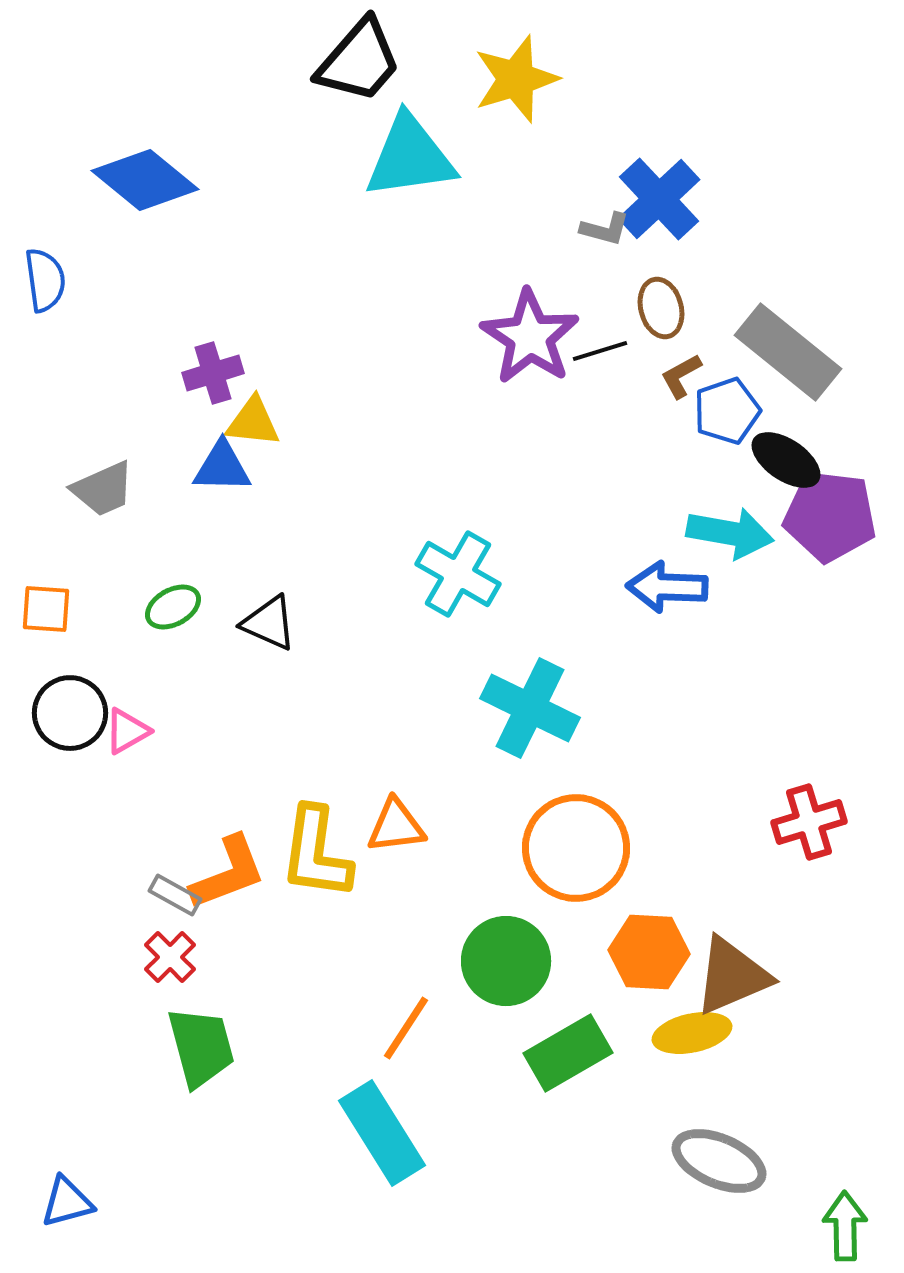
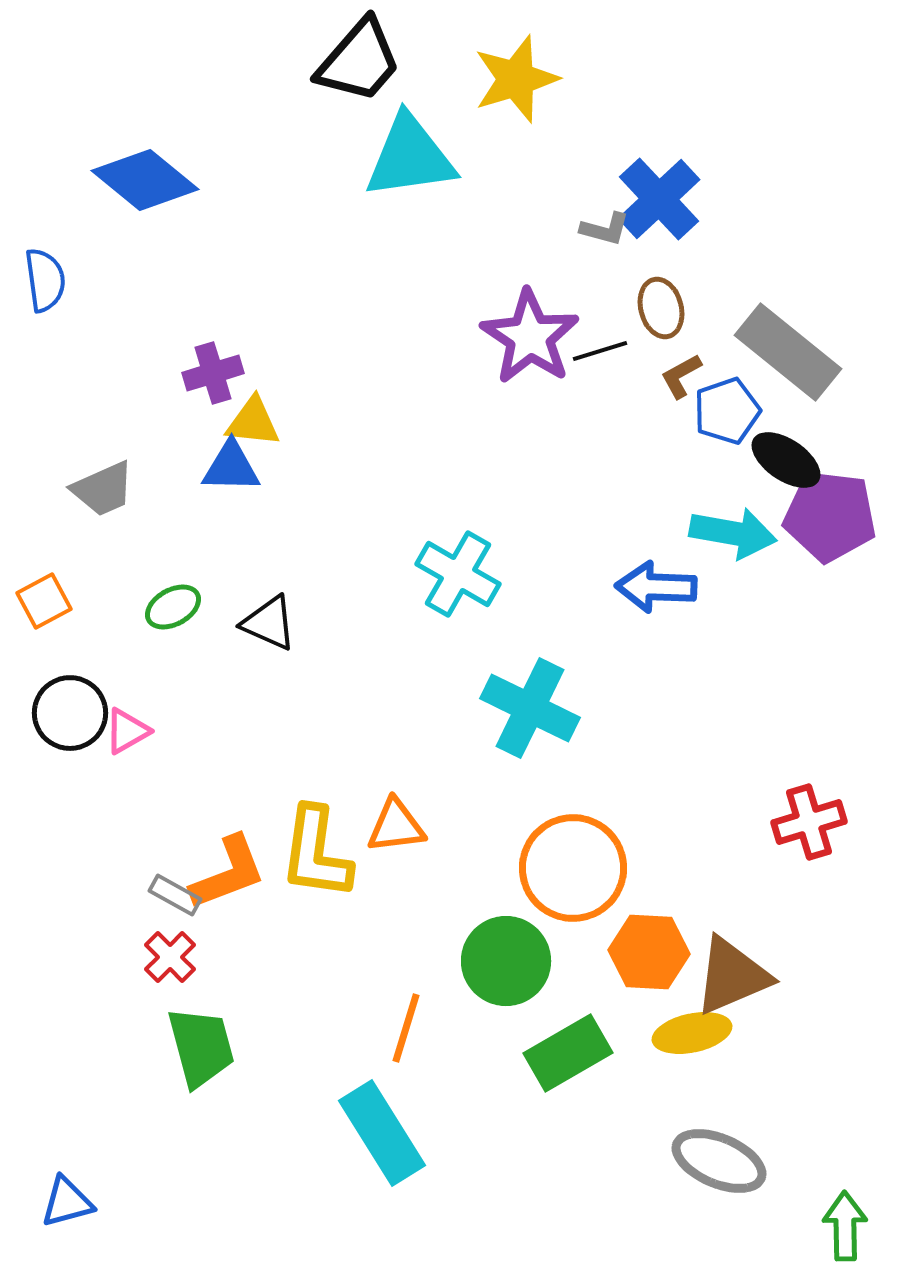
blue triangle at (222, 467): moved 9 px right
cyan arrow at (730, 533): moved 3 px right
blue arrow at (667, 587): moved 11 px left
orange square at (46, 609): moved 2 px left, 8 px up; rotated 32 degrees counterclockwise
orange circle at (576, 848): moved 3 px left, 20 px down
orange line at (406, 1028): rotated 16 degrees counterclockwise
